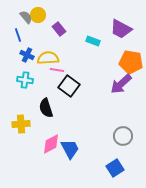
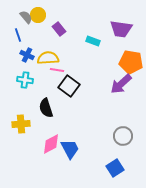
purple trapezoid: rotated 20 degrees counterclockwise
